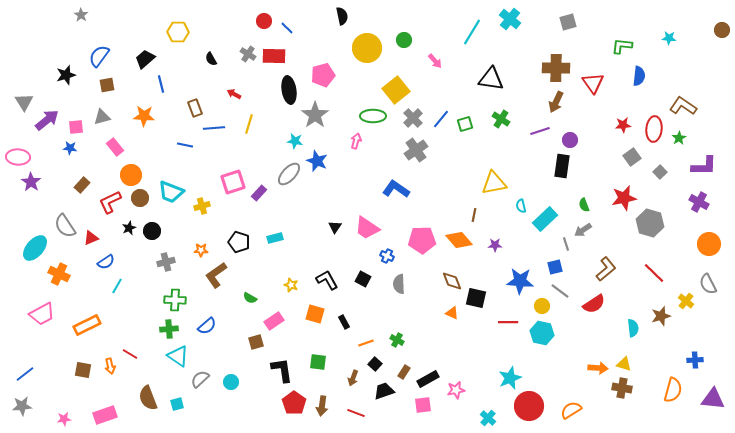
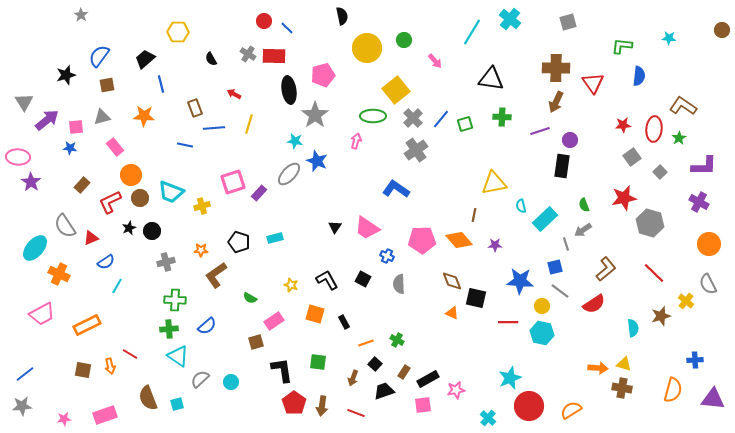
green cross at (501, 119): moved 1 px right, 2 px up; rotated 30 degrees counterclockwise
